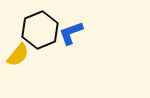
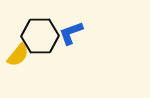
black hexagon: moved 6 px down; rotated 21 degrees clockwise
